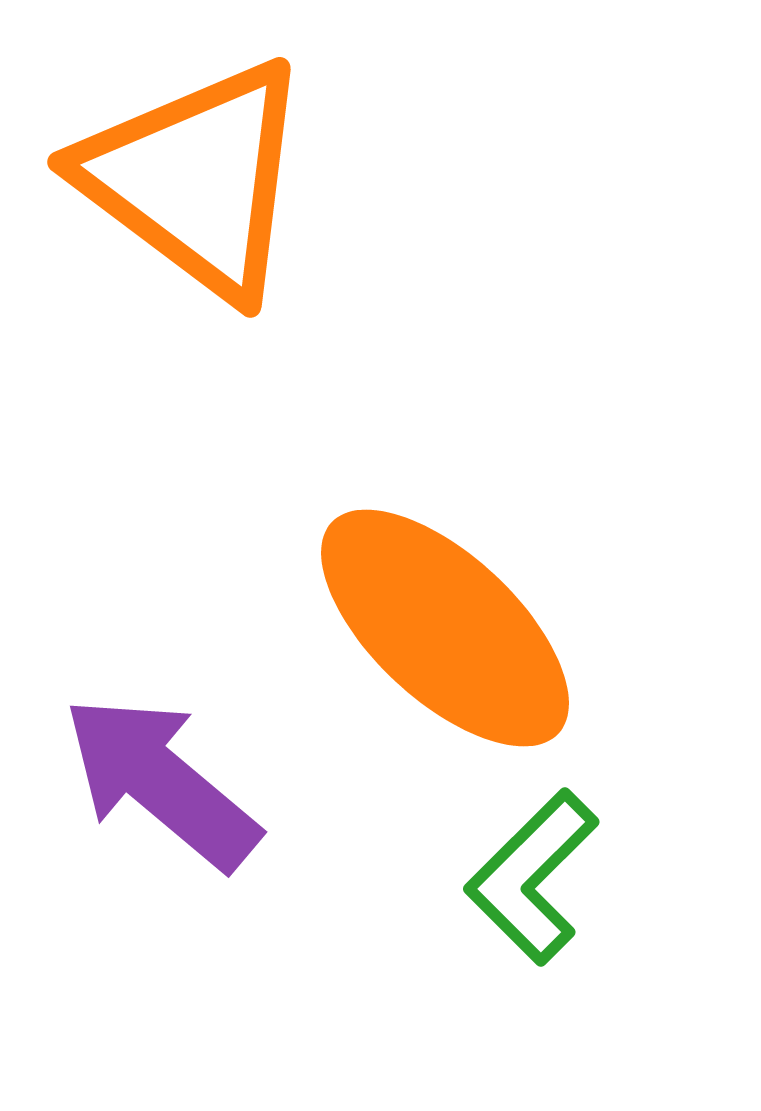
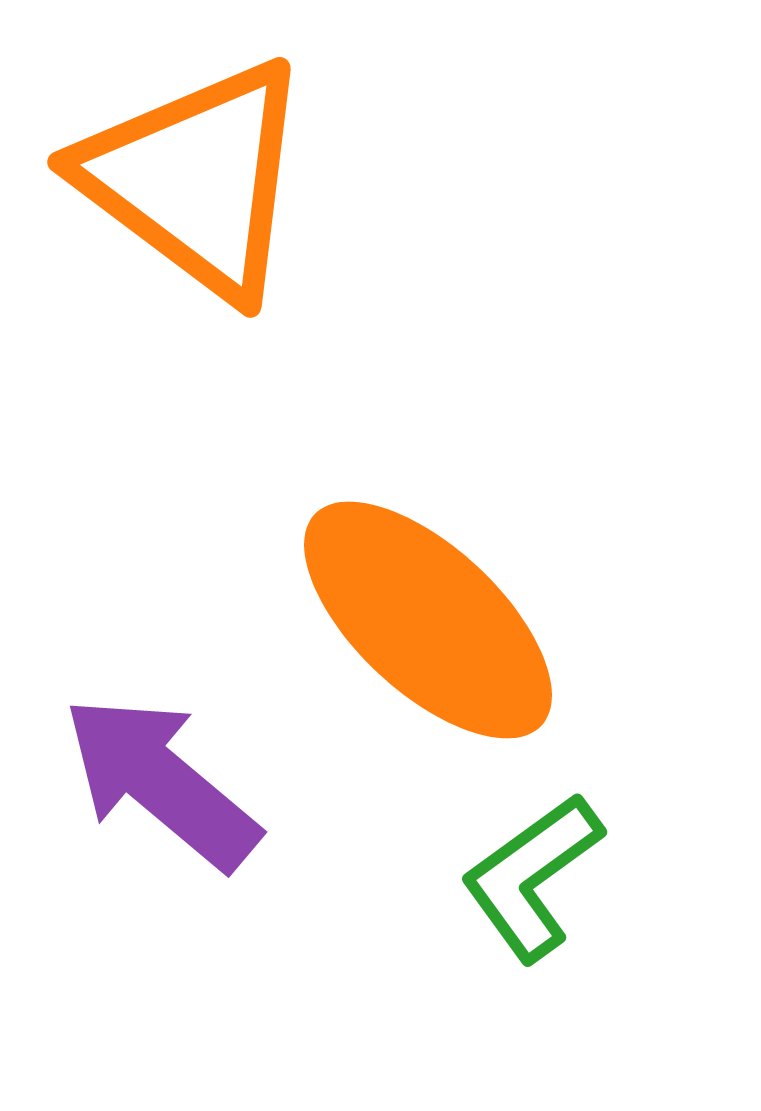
orange ellipse: moved 17 px left, 8 px up
green L-shape: rotated 9 degrees clockwise
